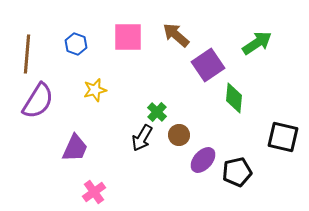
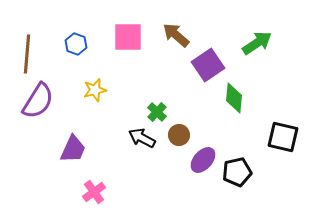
black arrow: rotated 88 degrees clockwise
purple trapezoid: moved 2 px left, 1 px down
